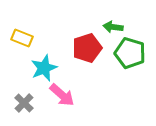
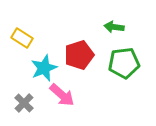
green arrow: moved 1 px right
yellow rectangle: rotated 10 degrees clockwise
red pentagon: moved 8 px left, 7 px down
green pentagon: moved 6 px left, 10 px down; rotated 24 degrees counterclockwise
